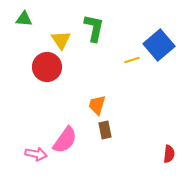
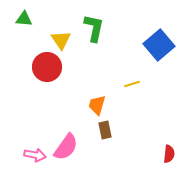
yellow line: moved 24 px down
pink semicircle: moved 1 px right, 7 px down
pink arrow: moved 1 px left, 1 px down
